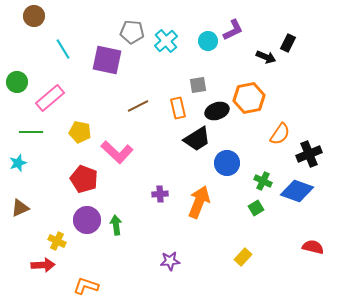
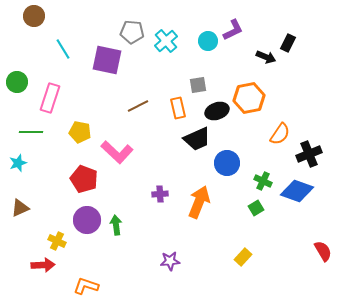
pink rectangle: rotated 32 degrees counterclockwise
black trapezoid: rotated 8 degrees clockwise
red semicircle: moved 10 px right, 4 px down; rotated 45 degrees clockwise
